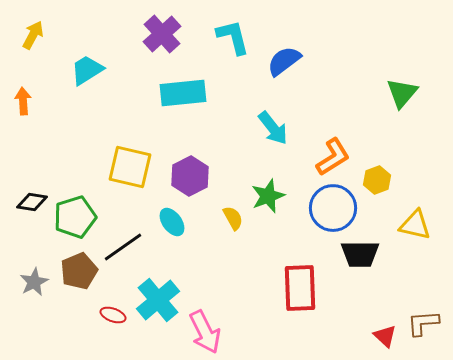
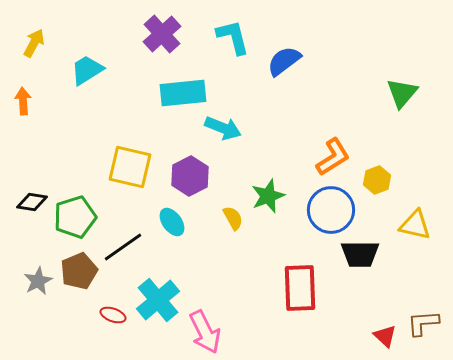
yellow arrow: moved 1 px right, 8 px down
cyan arrow: moved 50 px left; rotated 30 degrees counterclockwise
blue circle: moved 2 px left, 2 px down
gray star: moved 4 px right, 1 px up
